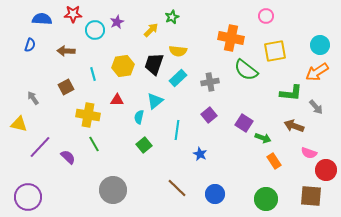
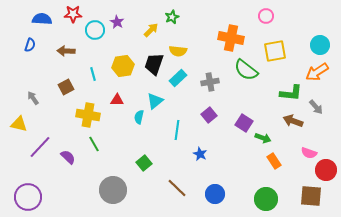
purple star at (117, 22): rotated 16 degrees counterclockwise
brown arrow at (294, 126): moved 1 px left, 5 px up
green square at (144, 145): moved 18 px down
